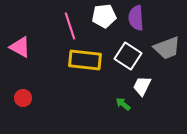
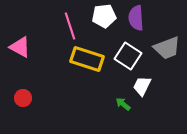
yellow rectangle: moved 2 px right, 1 px up; rotated 12 degrees clockwise
